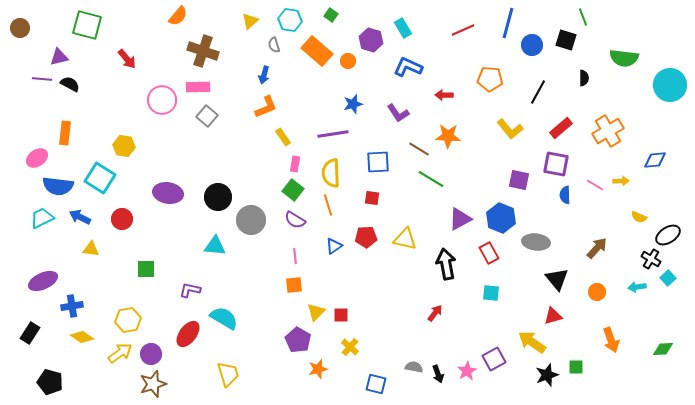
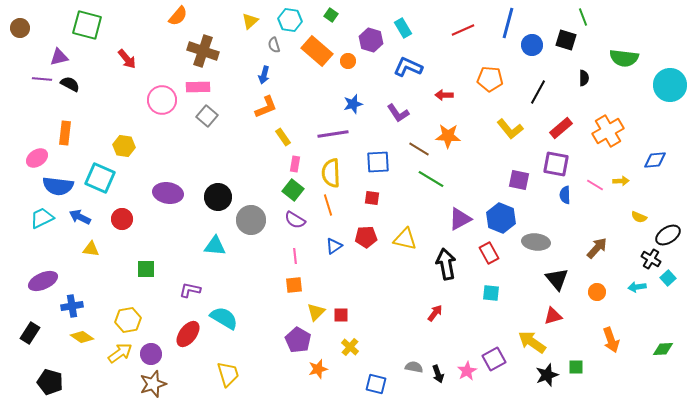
cyan square at (100, 178): rotated 8 degrees counterclockwise
